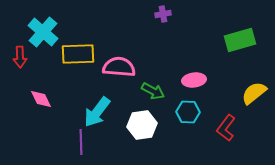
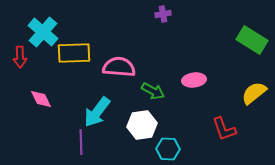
green rectangle: moved 12 px right; rotated 48 degrees clockwise
yellow rectangle: moved 4 px left, 1 px up
cyan hexagon: moved 20 px left, 37 px down
red L-shape: moved 2 px left, 1 px down; rotated 56 degrees counterclockwise
